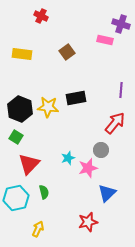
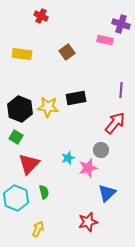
cyan hexagon: rotated 25 degrees counterclockwise
